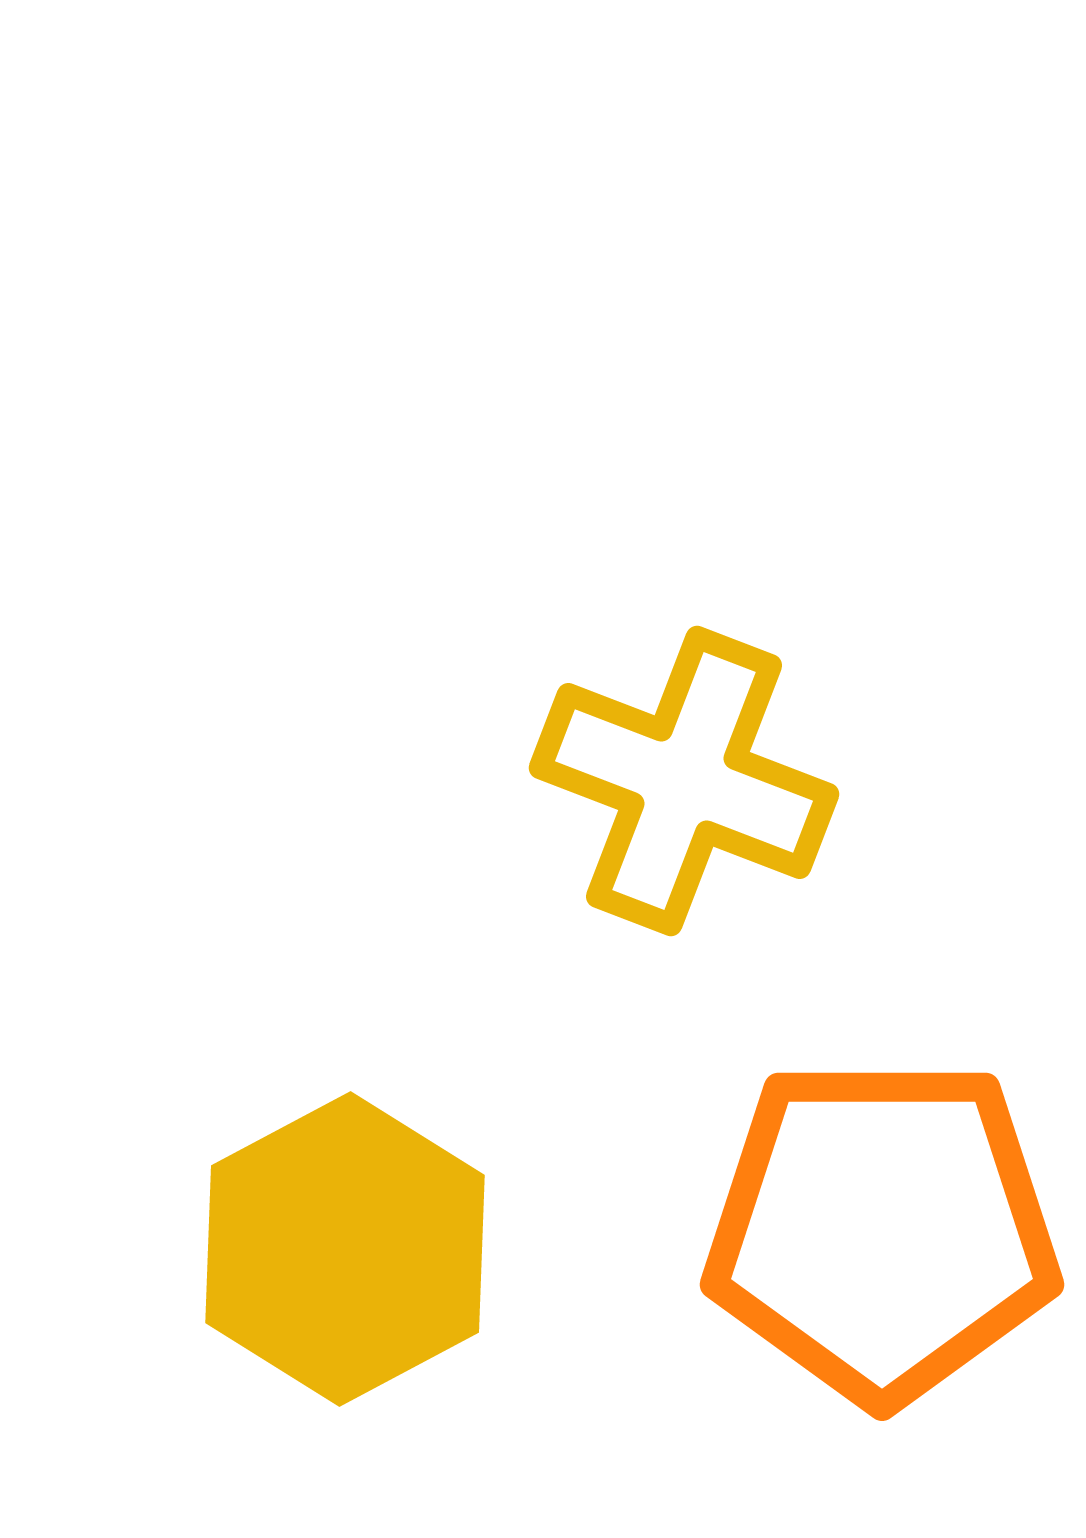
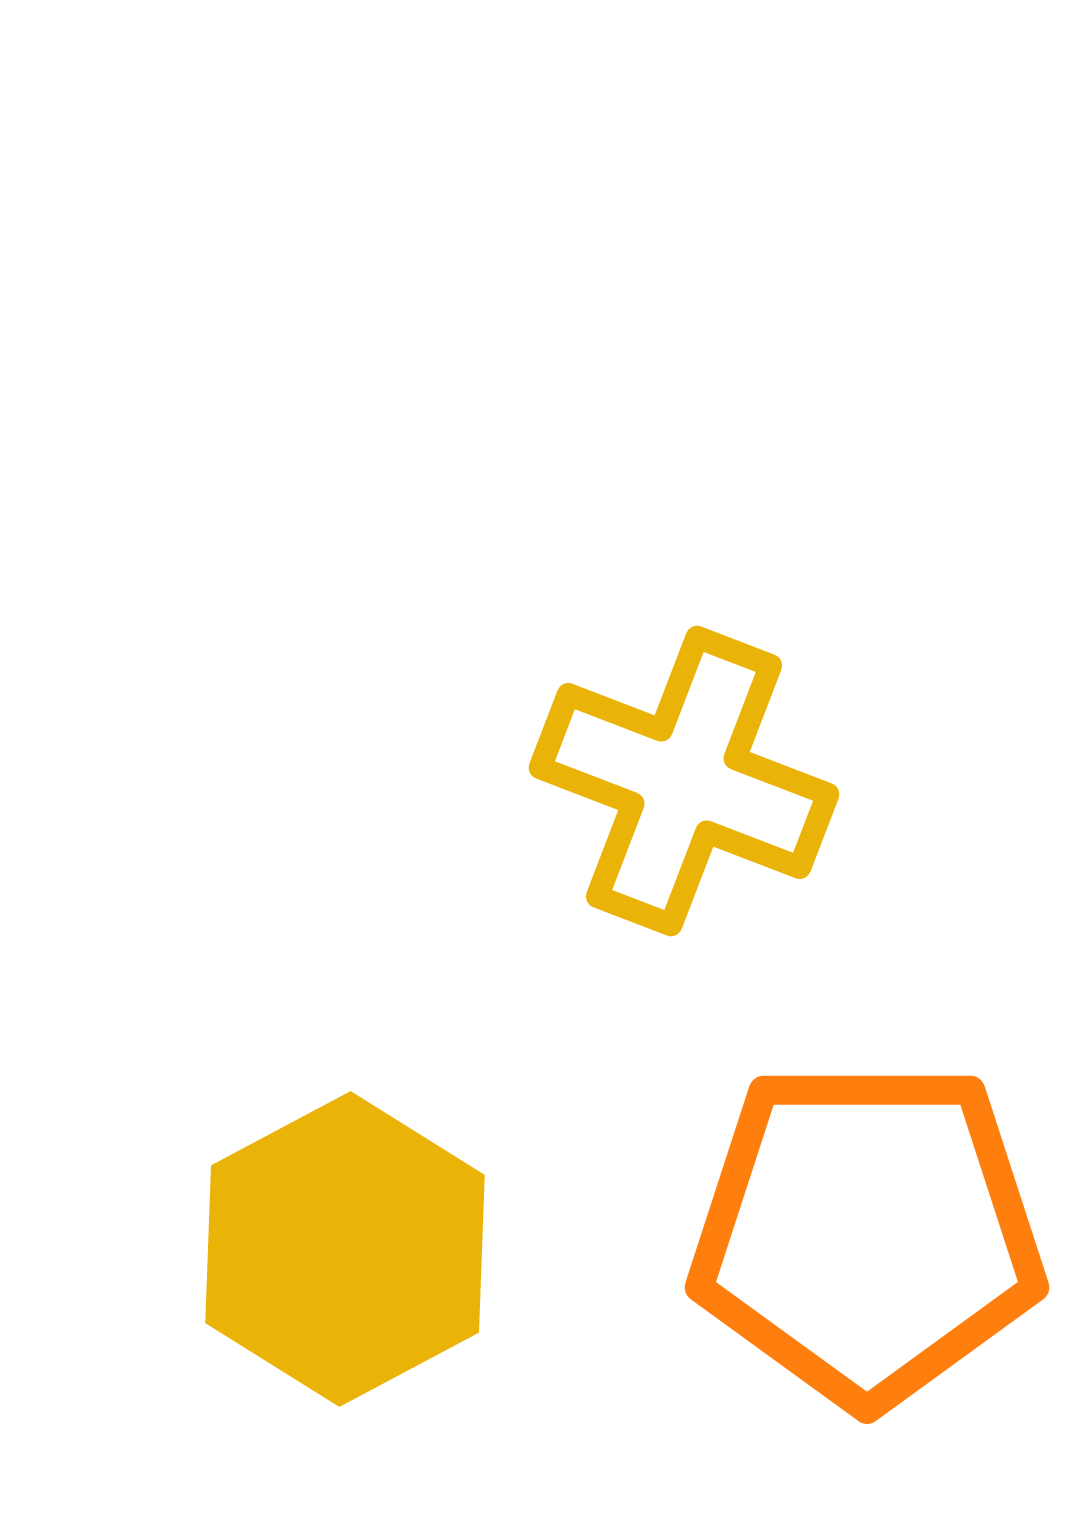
orange pentagon: moved 15 px left, 3 px down
